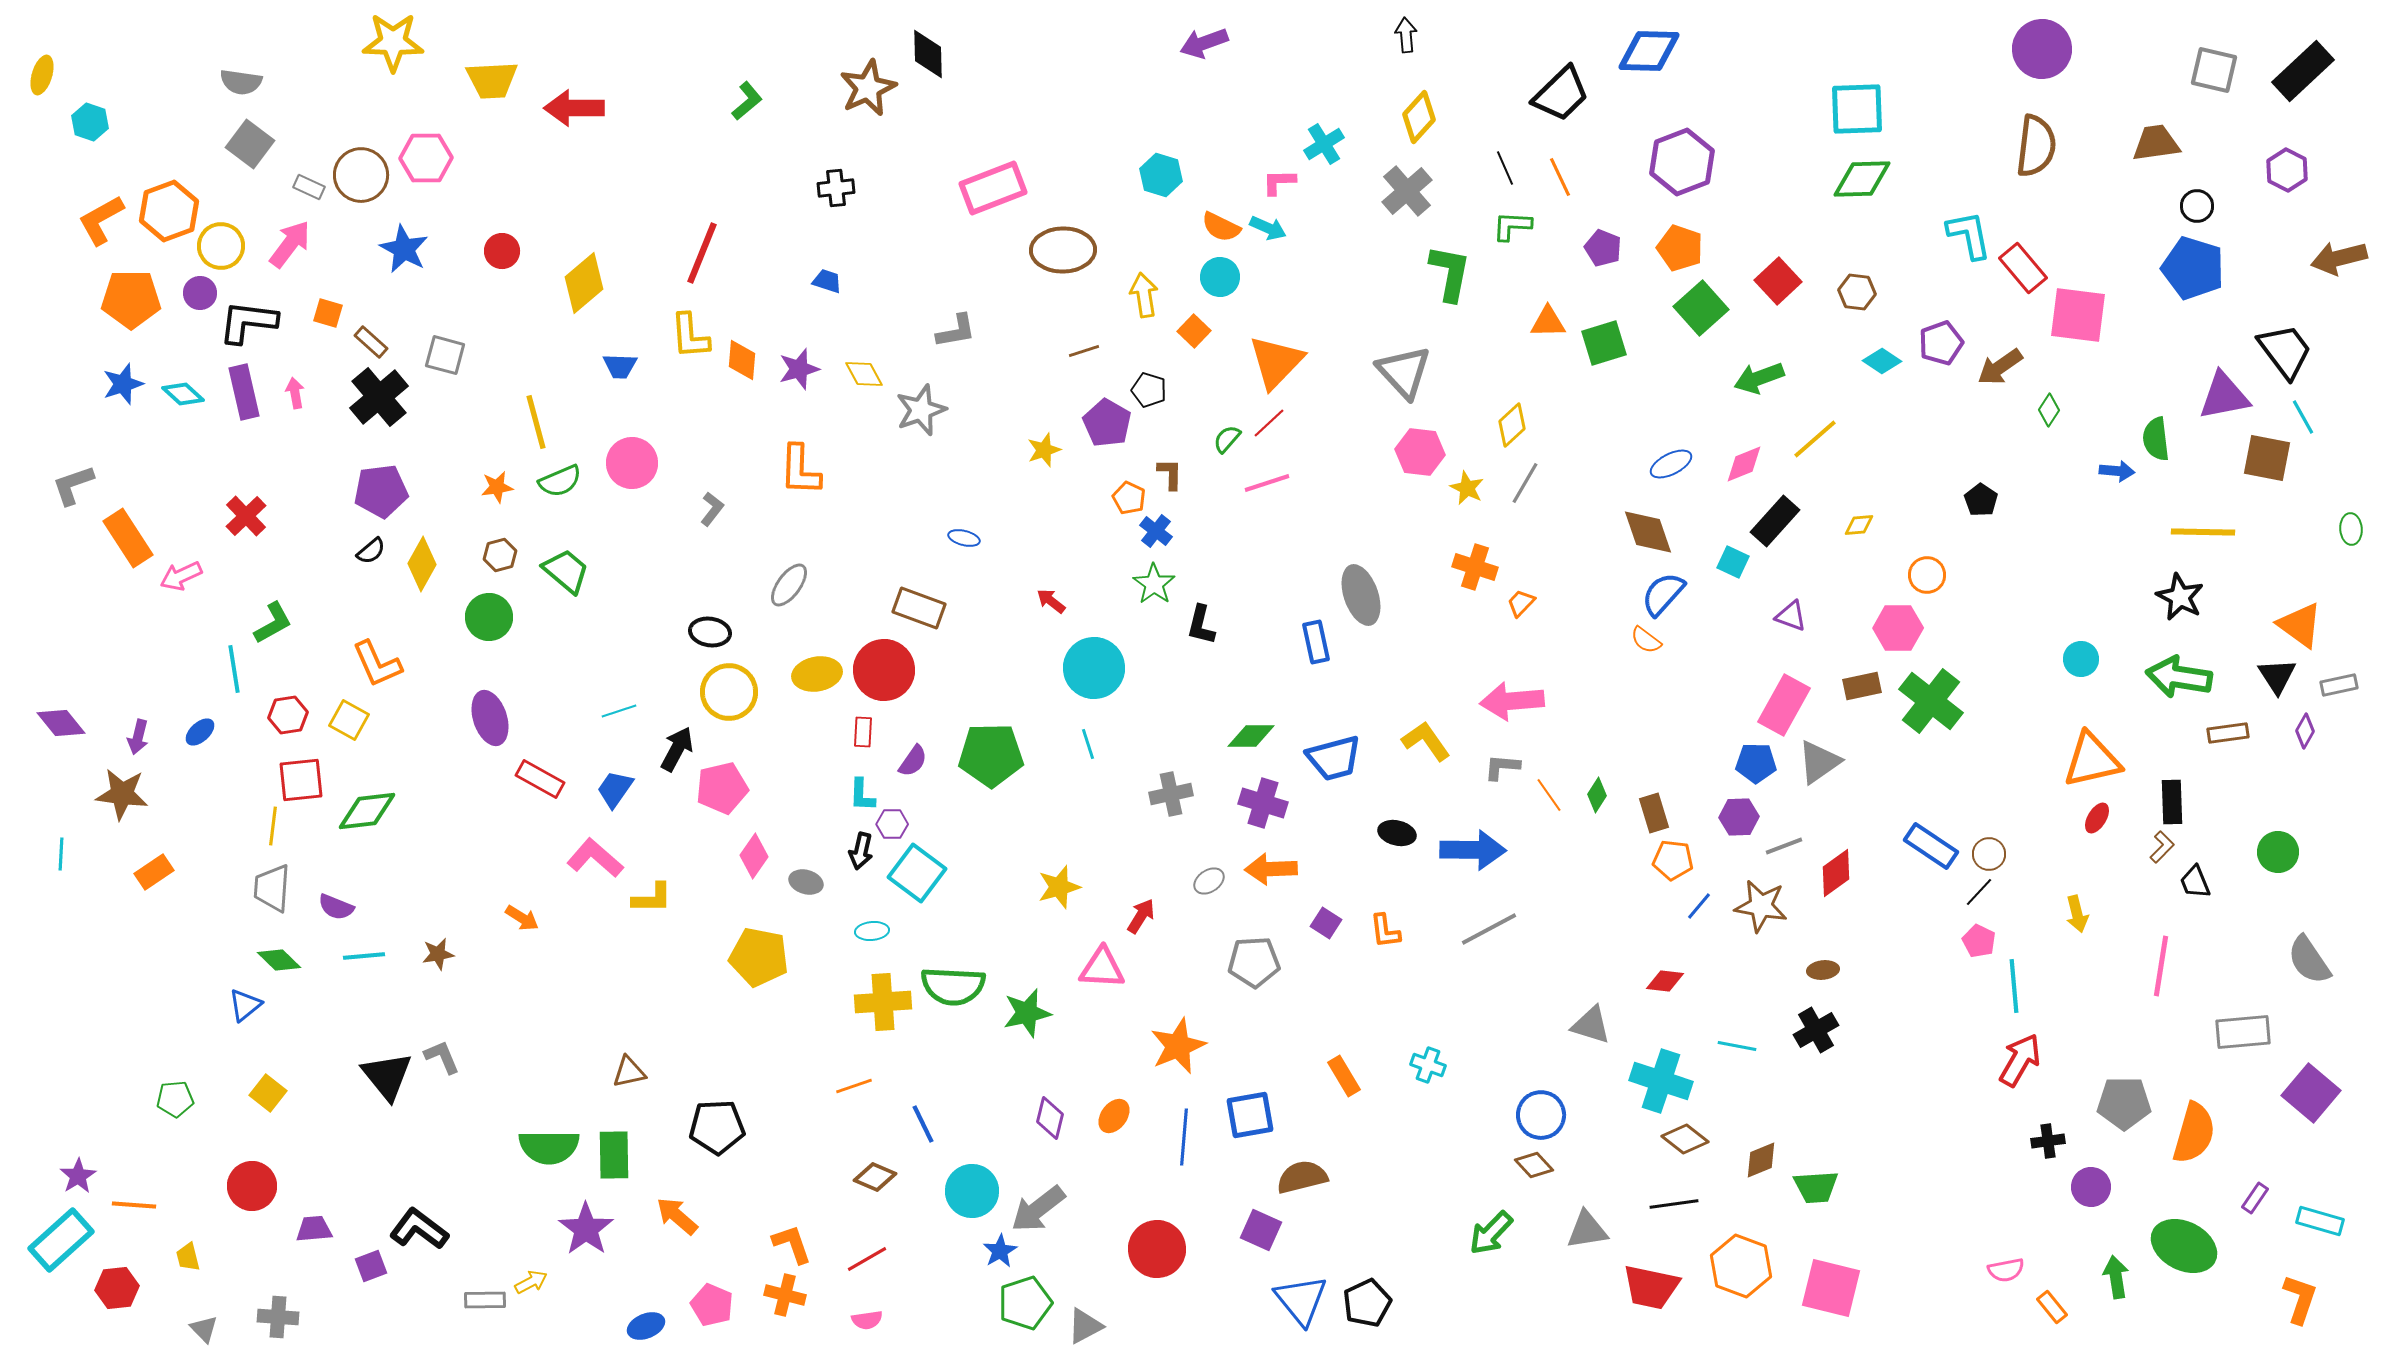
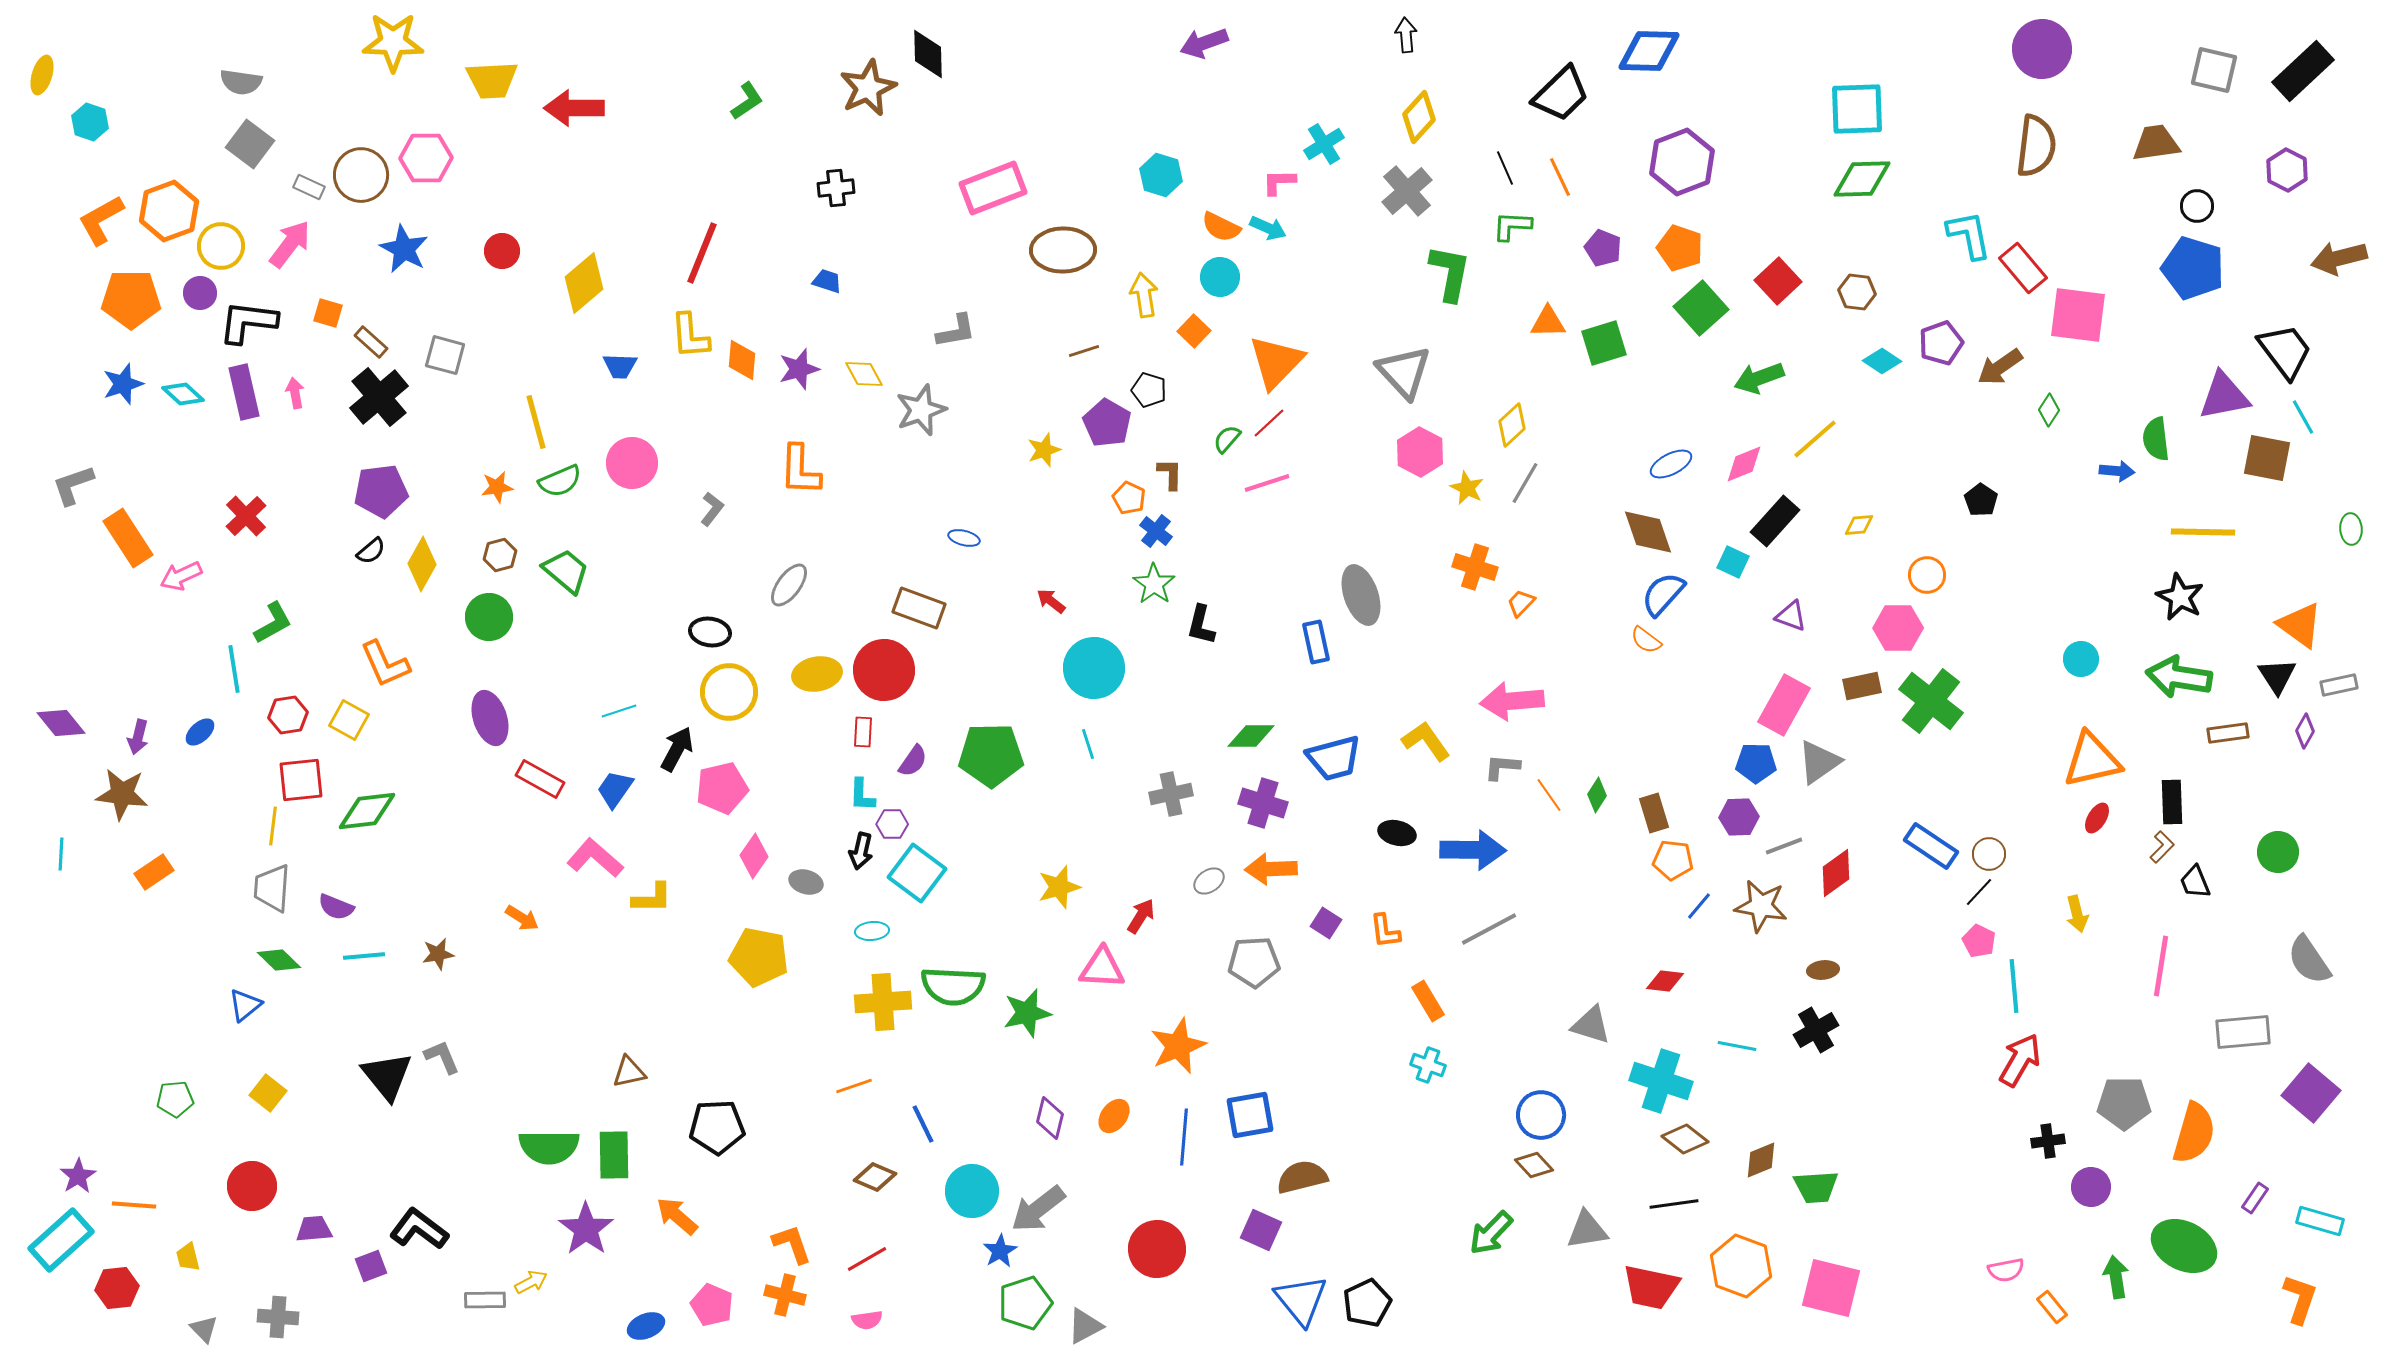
green L-shape at (747, 101): rotated 6 degrees clockwise
pink hexagon at (1420, 452): rotated 21 degrees clockwise
orange L-shape at (377, 664): moved 8 px right
orange rectangle at (1344, 1076): moved 84 px right, 75 px up
